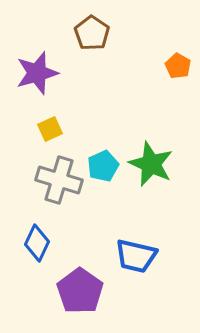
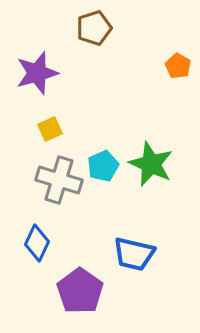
brown pentagon: moved 2 px right, 5 px up; rotated 20 degrees clockwise
blue trapezoid: moved 2 px left, 2 px up
